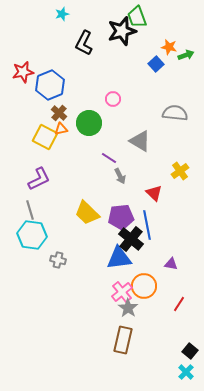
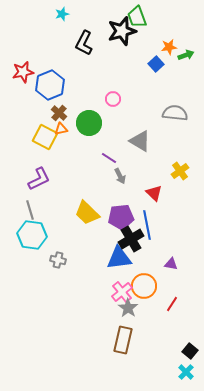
orange star: rotated 21 degrees counterclockwise
black cross: rotated 20 degrees clockwise
red line: moved 7 px left
